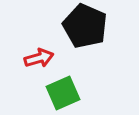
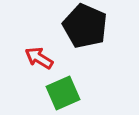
red arrow: rotated 132 degrees counterclockwise
